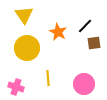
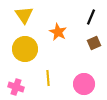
black line: moved 6 px right, 9 px up; rotated 21 degrees counterclockwise
brown square: rotated 16 degrees counterclockwise
yellow circle: moved 2 px left, 1 px down
